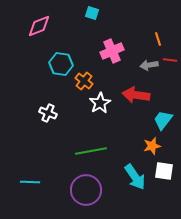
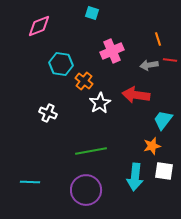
cyan arrow: rotated 40 degrees clockwise
